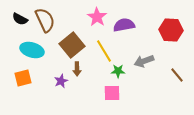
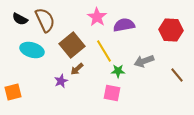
brown arrow: rotated 48 degrees clockwise
orange square: moved 10 px left, 14 px down
pink square: rotated 12 degrees clockwise
